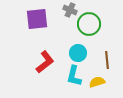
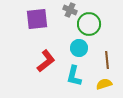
cyan circle: moved 1 px right, 5 px up
red L-shape: moved 1 px right, 1 px up
yellow semicircle: moved 7 px right, 2 px down
